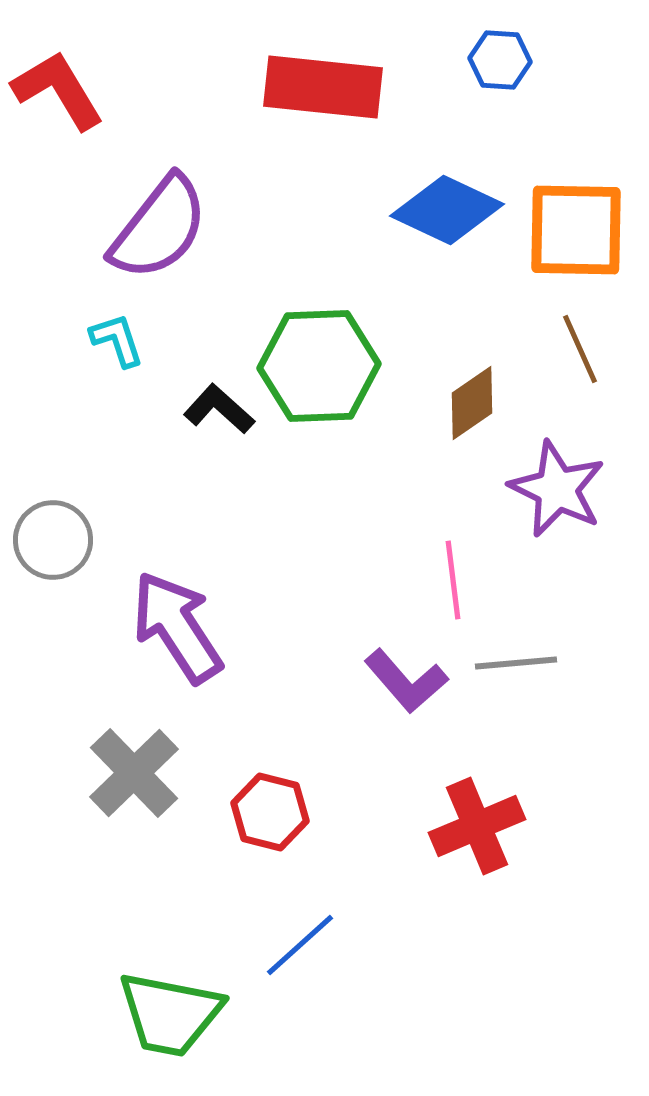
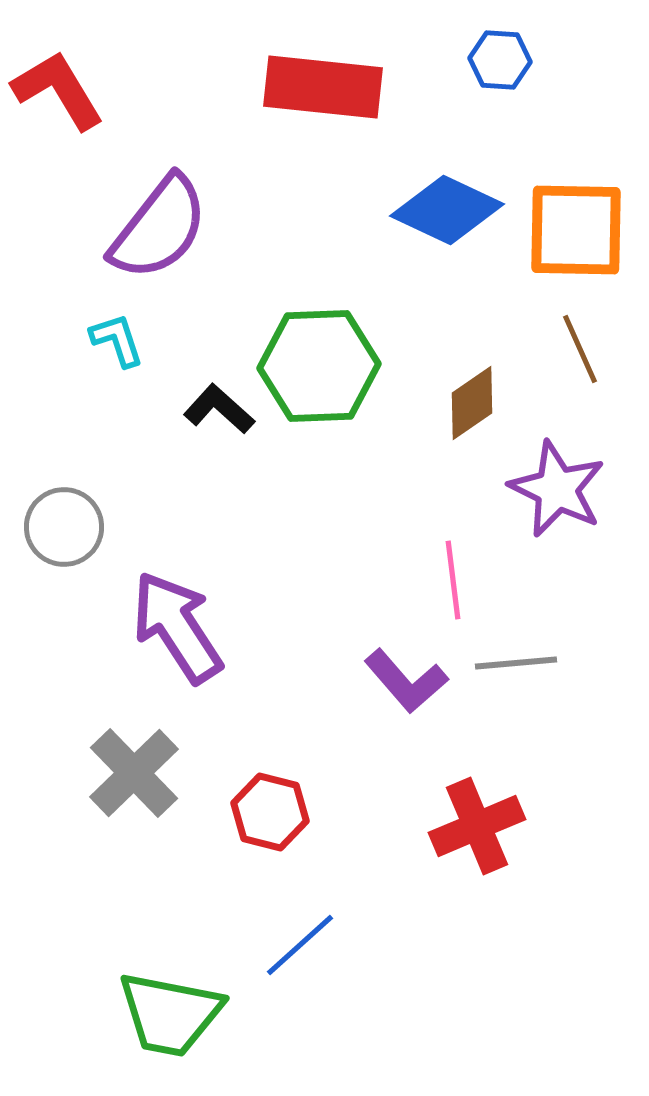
gray circle: moved 11 px right, 13 px up
